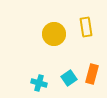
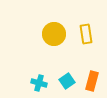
yellow rectangle: moved 7 px down
orange rectangle: moved 7 px down
cyan square: moved 2 px left, 3 px down
